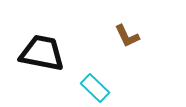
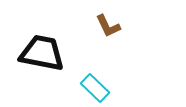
brown L-shape: moved 19 px left, 10 px up
